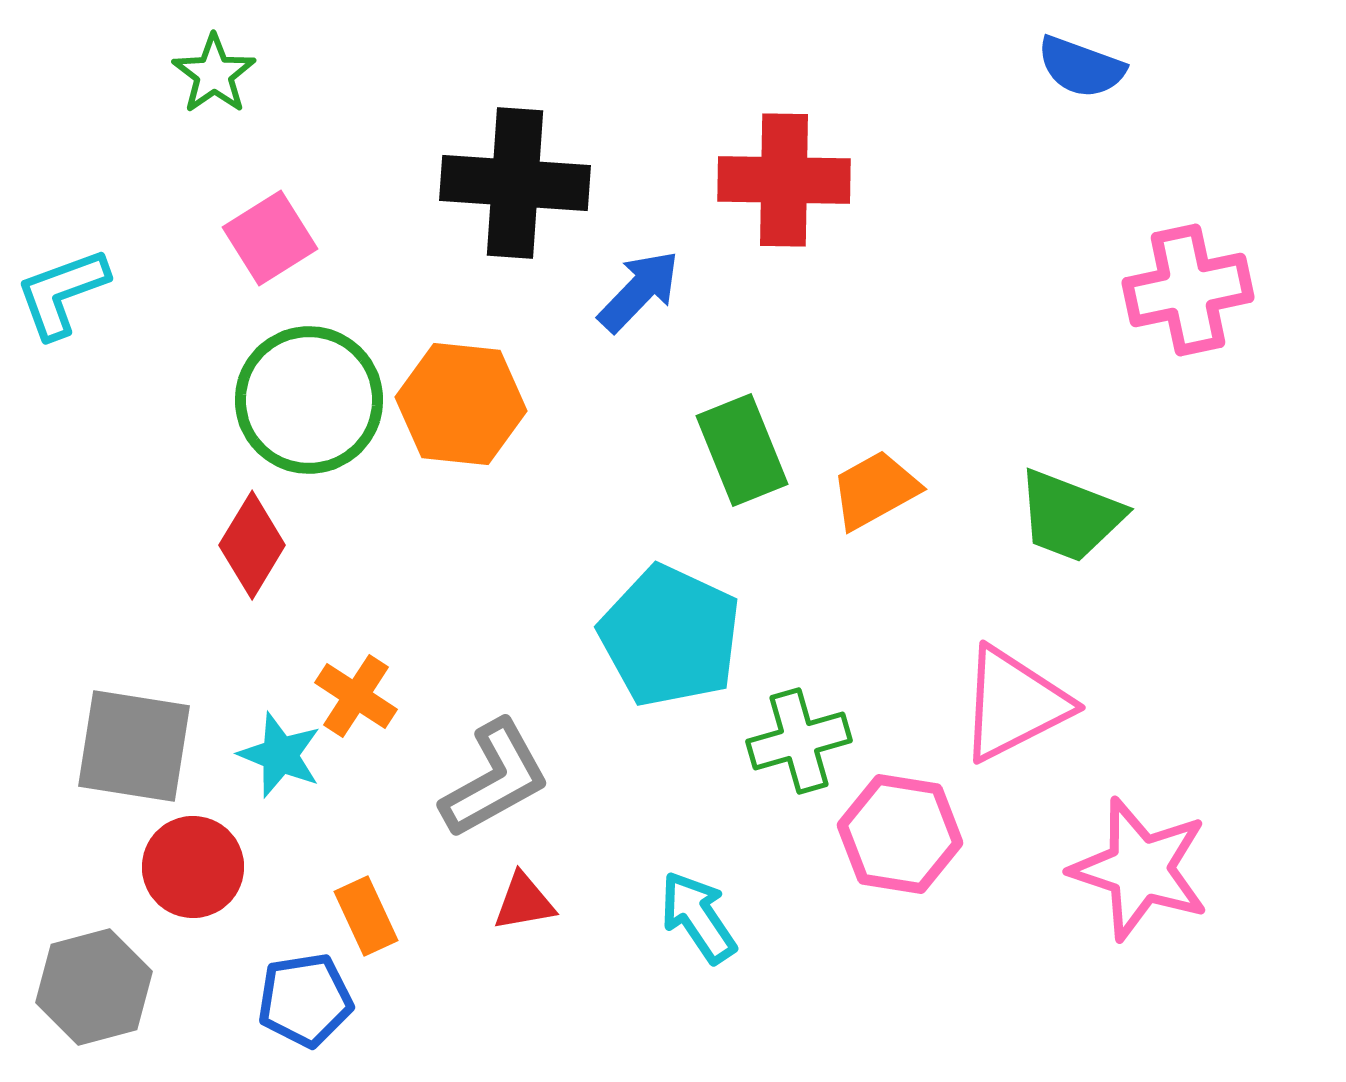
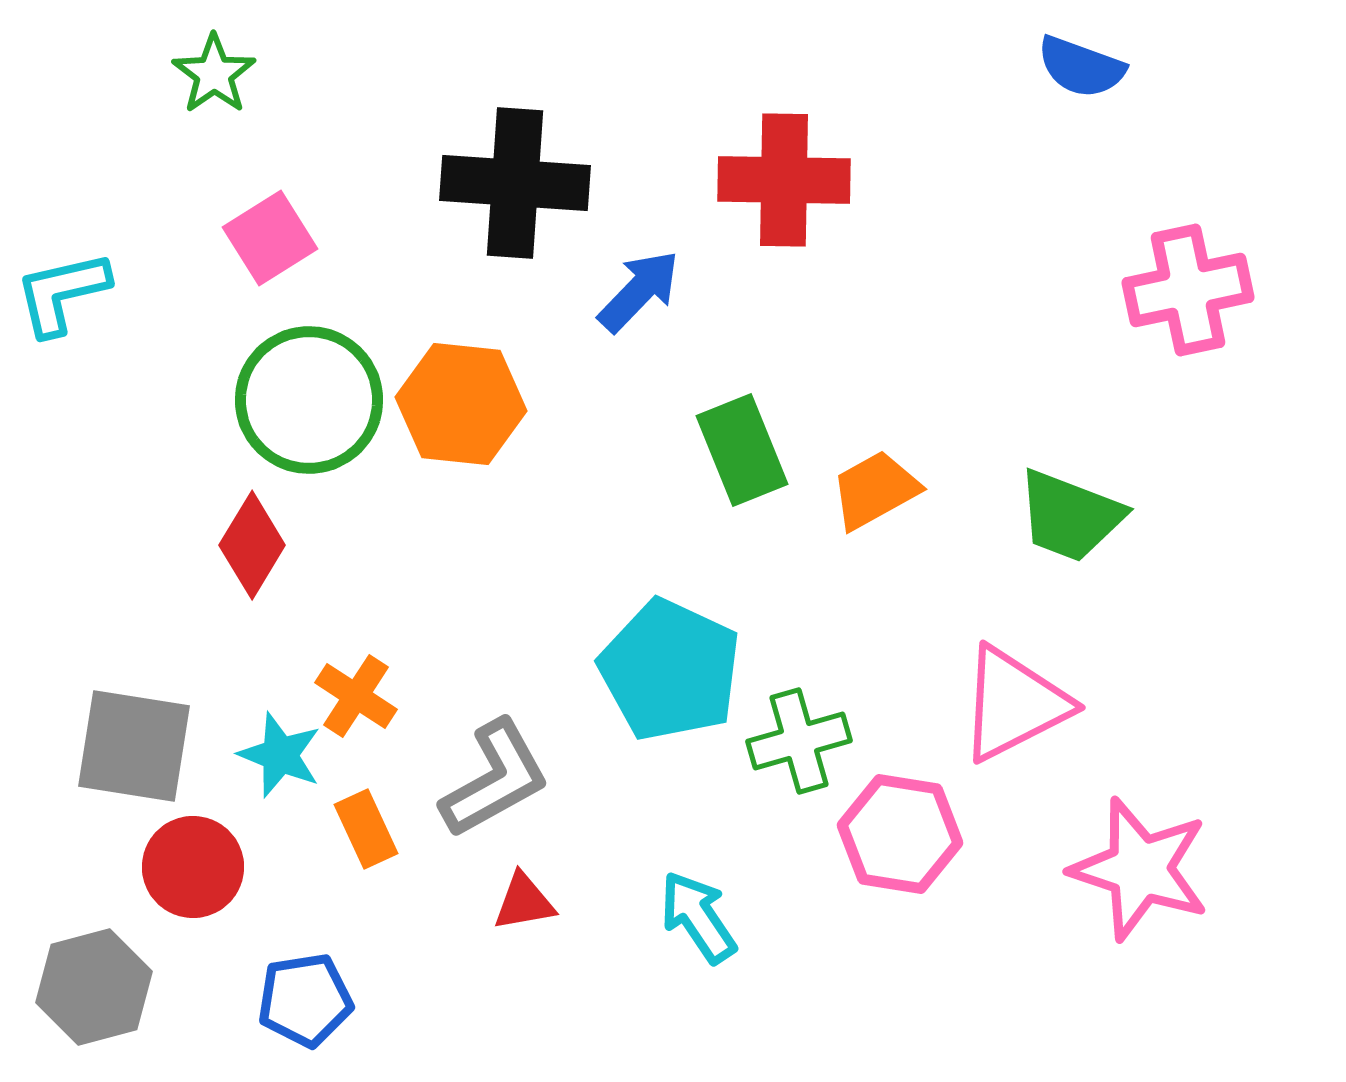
cyan L-shape: rotated 7 degrees clockwise
cyan pentagon: moved 34 px down
orange rectangle: moved 87 px up
